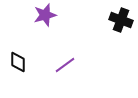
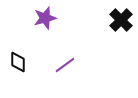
purple star: moved 3 px down
black cross: rotated 25 degrees clockwise
